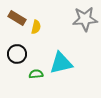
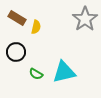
gray star: rotated 30 degrees counterclockwise
black circle: moved 1 px left, 2 px up
cyan triangle: moved 3 px right, 9 px down
green semicircle: rotated 144 degrees counterclockwise
